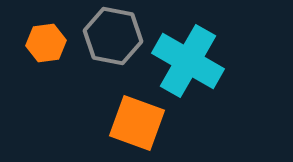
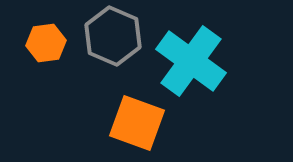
gray hexagon: rotated 12 degrees clockwise
cyan cross: moved 3 px right; rotated 6 degrees clockwise
